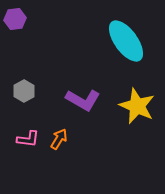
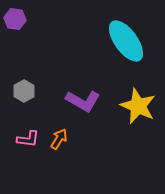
purple hexagon: rotated 15 degrees clockwise
purple L-shape: moved 1 px down
yellow star: moved 1 px right
